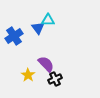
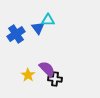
blue cross: moved 2 px right, 2 px up
purple semicircle: moved 1 px right, 5 px down
black cross: rotated 32 degrees clockwise
